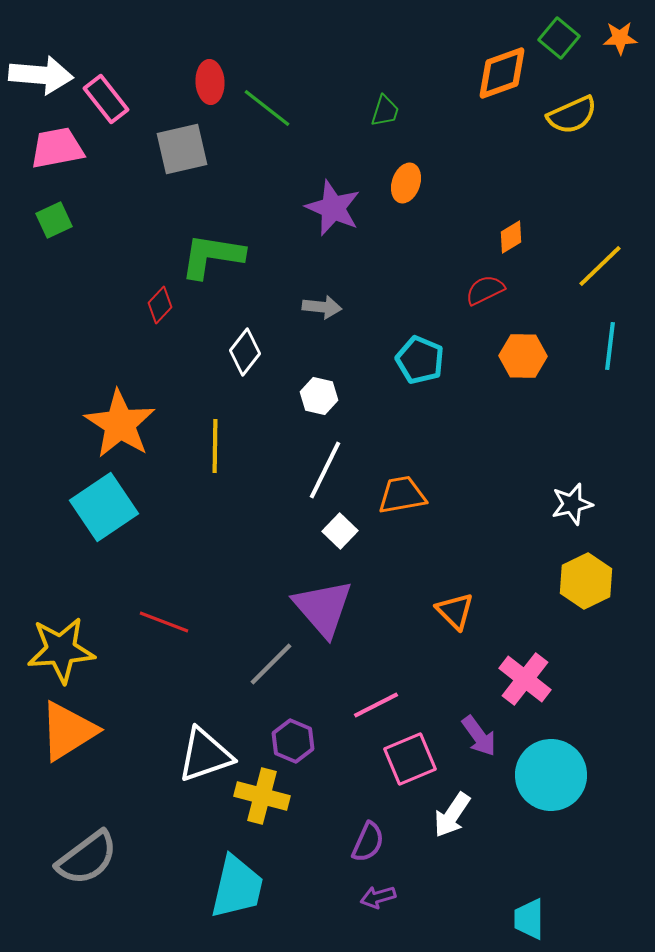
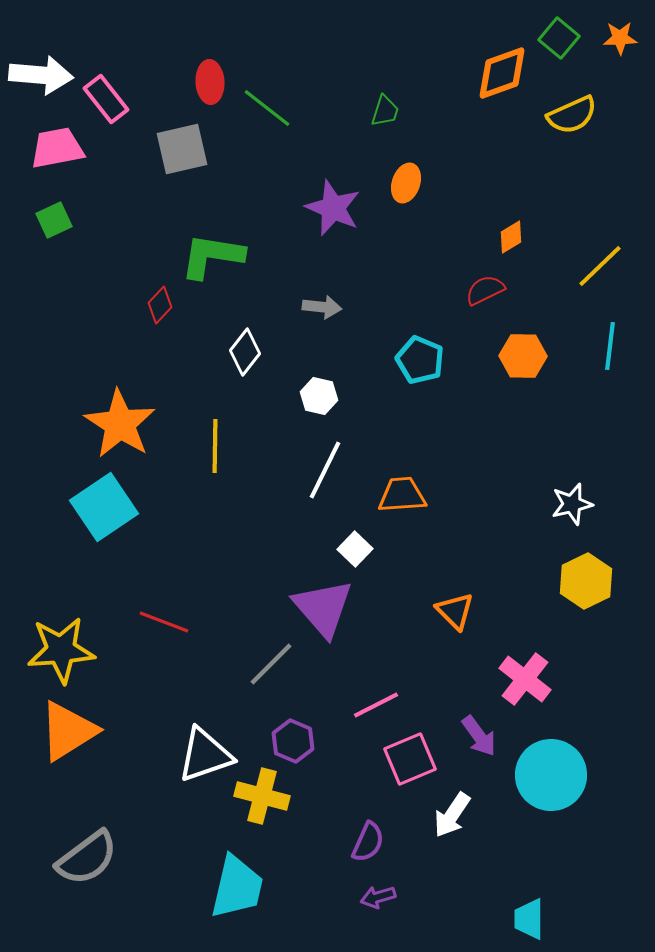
orange trapezoid at (402, 495): rotated 6 degrees clockwise
white square at (340, 531): moved 15 px right, 18 px down
